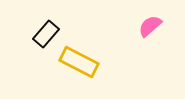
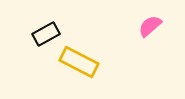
black rectangle: rotated 20 degrees clockwise
